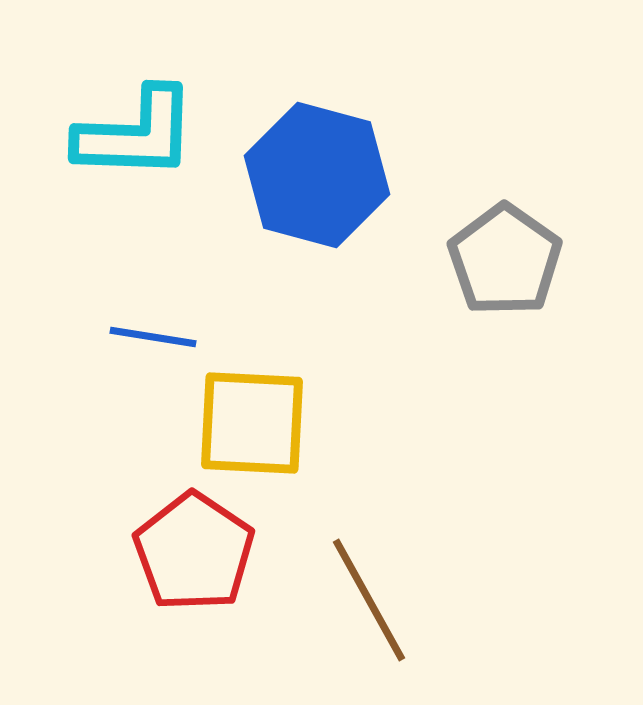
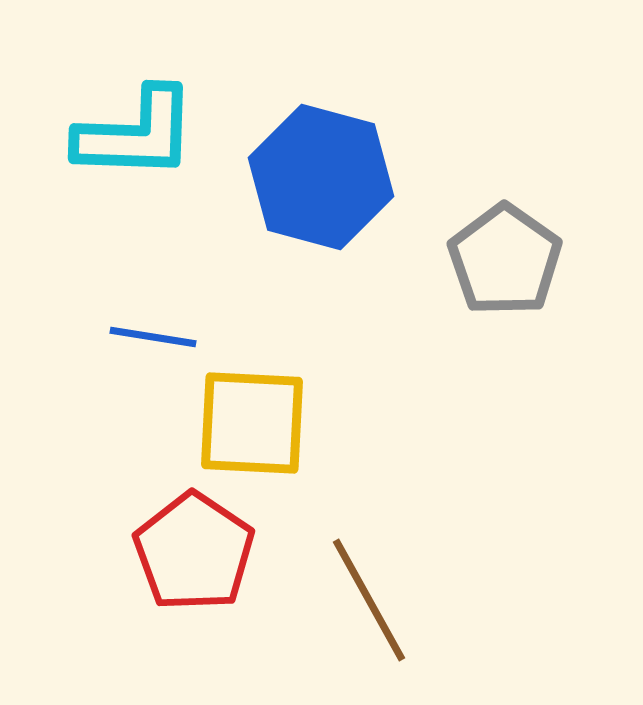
blue hexagon: moved 4 px right, 2 px down
